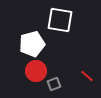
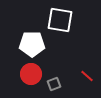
white pentagon: rotated 15 degrees clockwise
red circle: moved 5 px left, 3 px down
